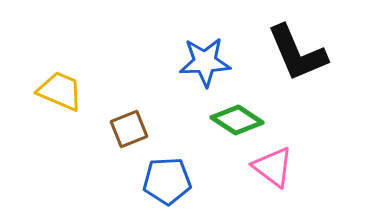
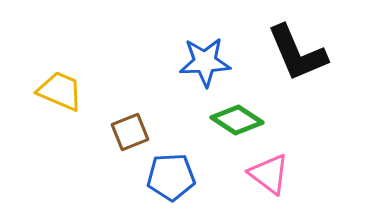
brown square: moved 1 px right, 3 px down
pink triangle: moved 4 px left, 7 px down
blue pentagon: moved 4 px right, 4 px up
